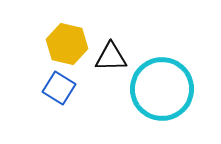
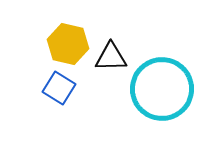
yellow hexagon: moved 1 px right
